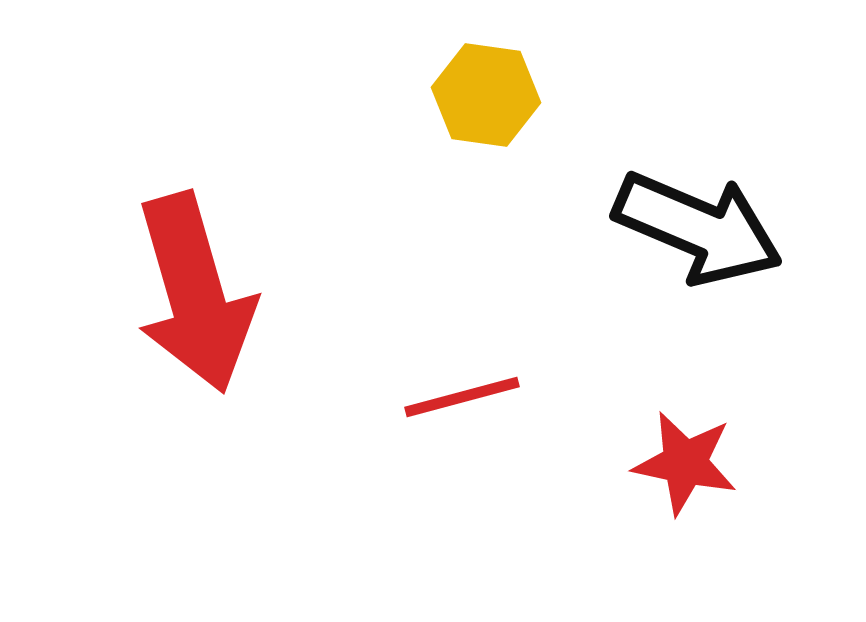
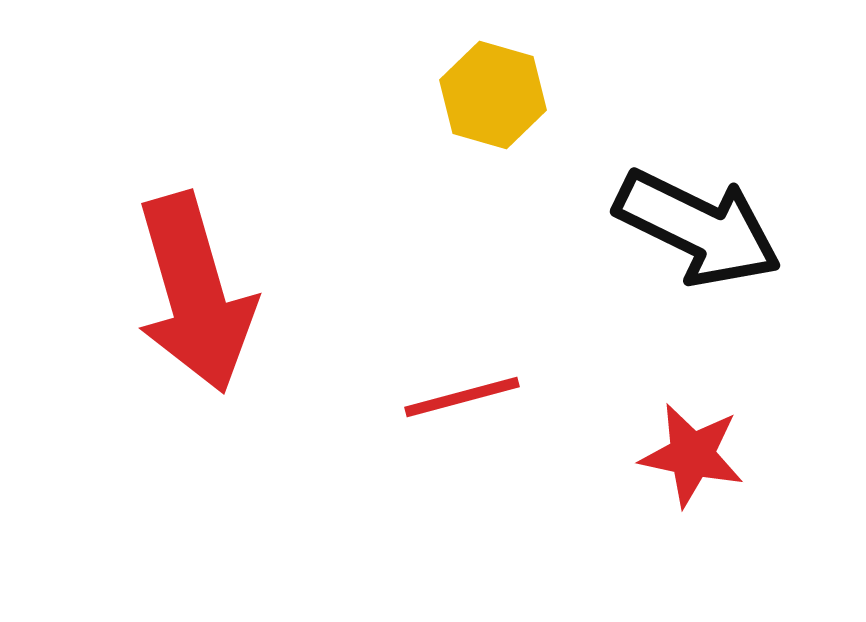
yellow hexagon: moved 7 px right; rotated 8 degrees clockwise
black arrow: rotated 3 degrees clockwise
red star: moved 7 px right, 8 px up
